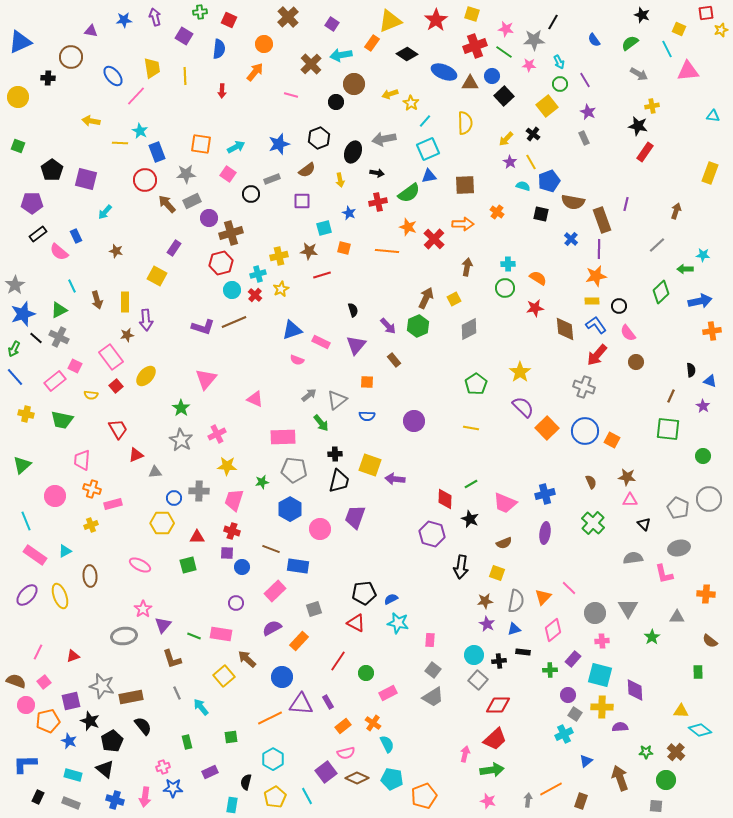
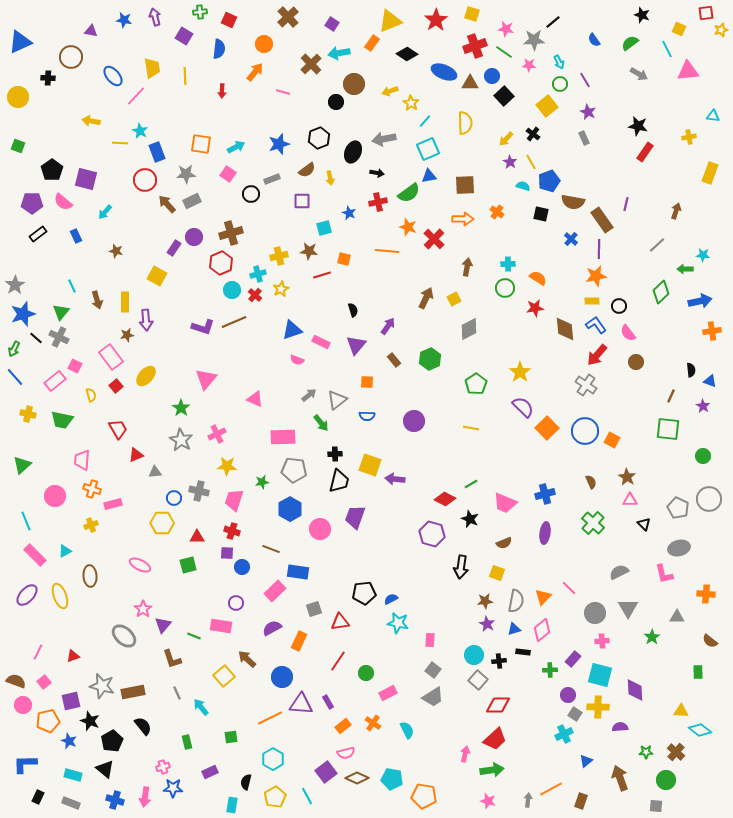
blue star at (124, 20): rotated 14 degrees clockwise
black line at (553, 22): rotated 21 degrees clockwise
cyan arrow at (341, 55): moved 2 px left, 2 px up
yellow arrow at (390, 94): moved 3 px up
pink line at (291, 95): moved 8 px left, 3 px up
yellow cross at (652, 106): moved 37 px right, 31 px down
yellow arrow at (340, 180): moved 10 px left, 2 px up
purple circle at (209, 218): moved 15 px left, 19 px down
brown rectangle at (602, 220): rotated 15 degrees counterclockwise
orange arrow at (463, 224): moved 5 px up
orange square at (344, 248): moved 11 px down
pink semicircle at (59, 252): moved 4 px right, 50 px up
red hexagon at (221, 263): rotated 10 degrees counterclockwise
green triangle at (59, 310): moved 2 px right, 2 px down; rotated 24 degrees counterclockwise
purple arrow at (388, 326): rotated 102 degrees counterclockwise
green hexagon at (418, 326): moved 12 px right, 33 px down
gray cross at (584, 387): moved 2 px right, 2 px up; rotated 15 degrees clockwise
yellow semicircle at (91, 395): rotated 112 degrees counterclockwise
yellow cross at (26, 414): moved 2 px right
brown star at (627, 477): rotated 24 degrees clockwise
gray cross at (199, 491): rotated 12 degrees clockwise
red diamond at (445, 499): rotated 65 degrees counterclockwise
pink rectangle at (35, 555): rotated 10 degrees clockwise
gray semicircle at (633, 558): moved 14 px left, 14 px down; rotated 18 degrees counterclockwise
blue rectangle at (298, 566): moved 6 px down
red triangle at (356, 623): moved 16 px left, 1 px up; rotated 36 degrees counterclockwise
pink diamond at (553, 630): moved 11 px left
pink rectangle at (221, 634): moved 8 px up
gray ellipse at (124, 636): rotated 50 degrees clockwise
orange rectangle at (299, 641): rotated 18 degrees counterclockwise
brown rectangle at (131, 697): moved 2 px right, 5 px up
pink circle at (26, 705): moved 3 px left
yellow cross at (602, 707): moved 4 px left
cyan semicircle at (387, 744): moved 20 px right, 14 px up
orange pentagon at (424, 796): rotated 30 degrees clockwise
